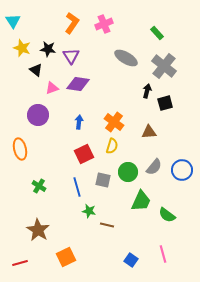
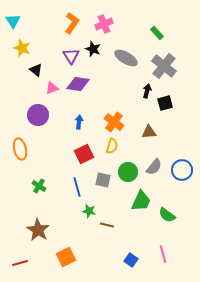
black star: moved 45 px right; rotated 14 degrees clockwise
